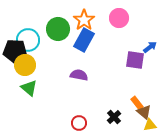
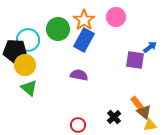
pink circle: moved 3 px left, 1 px up
red circle: moved 1 px left, 2 px down
